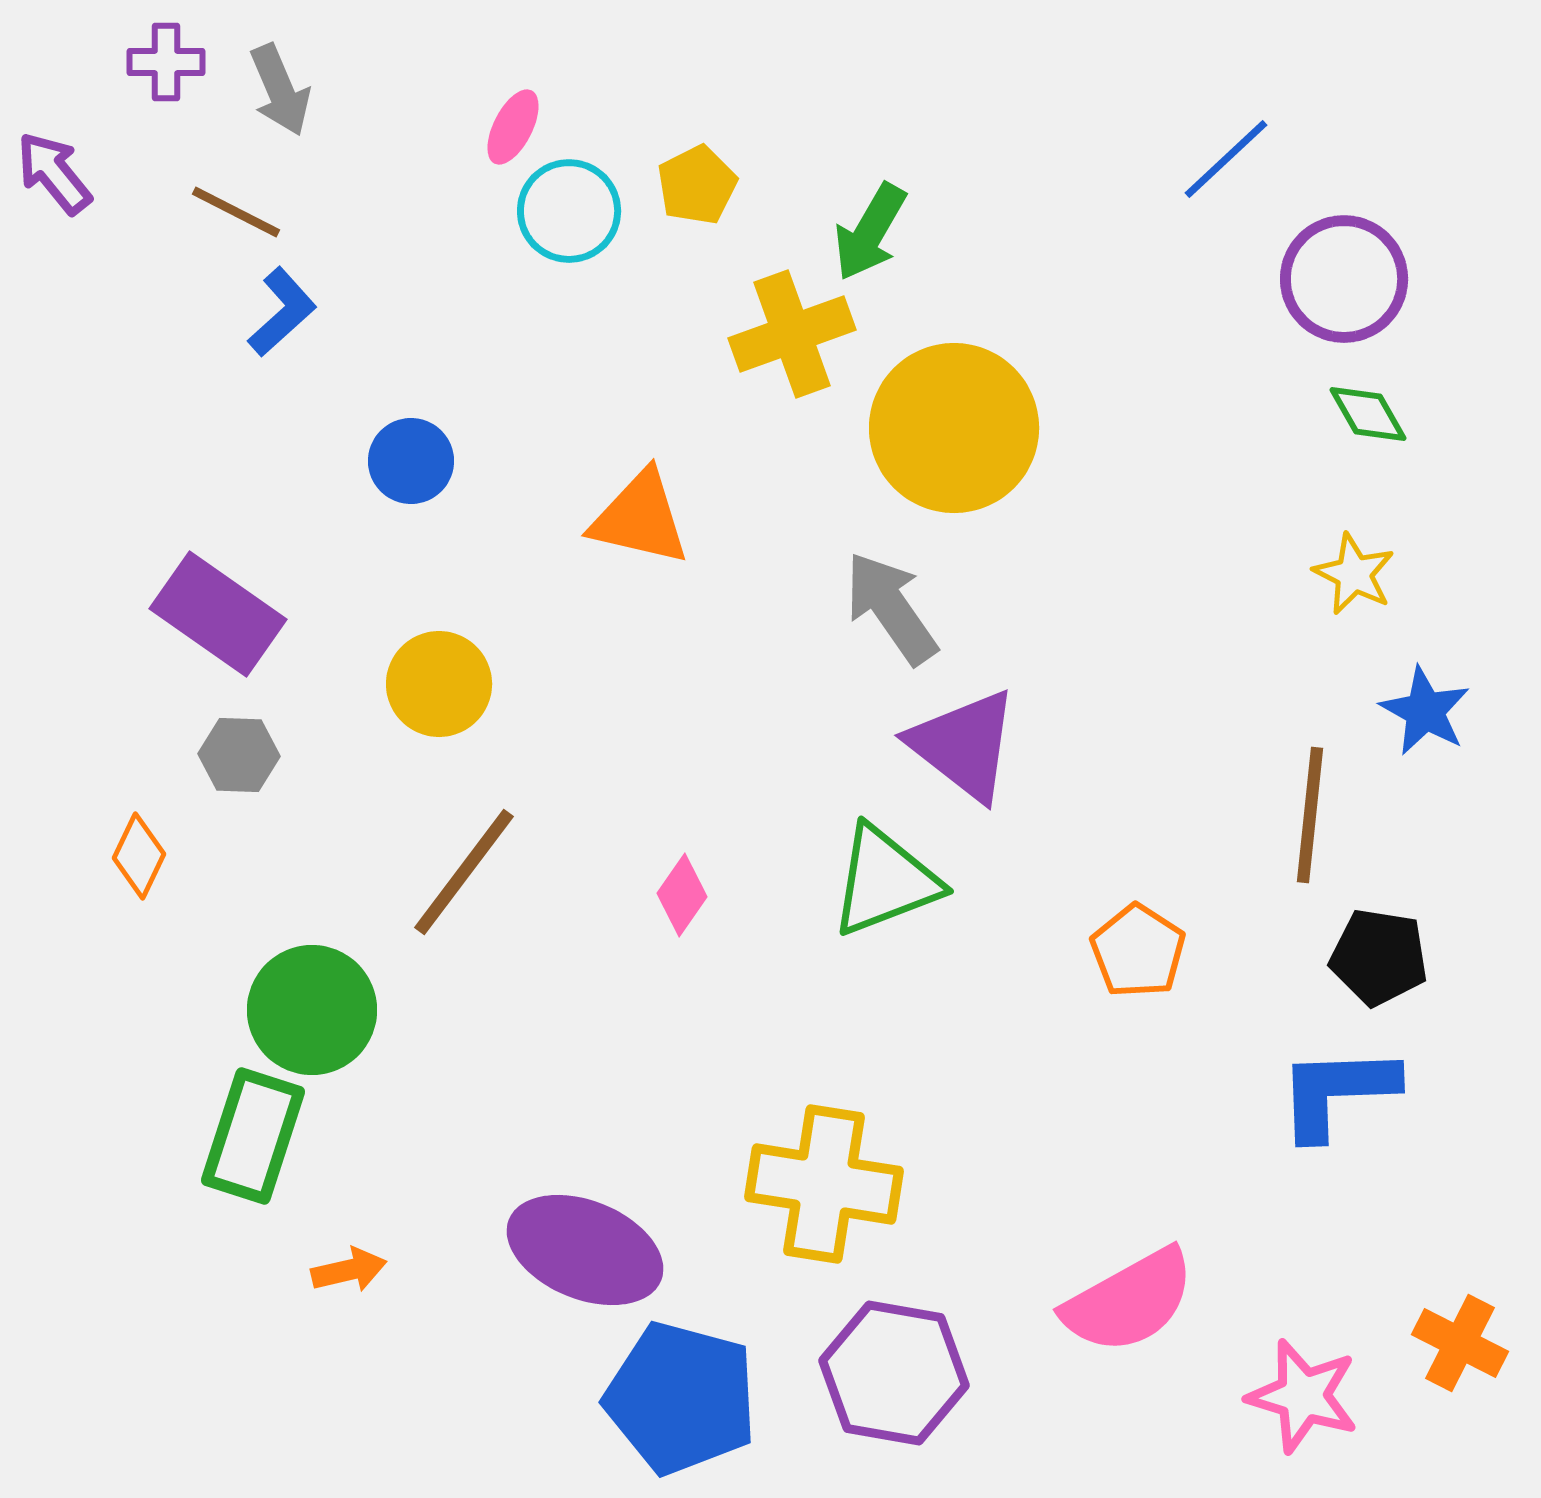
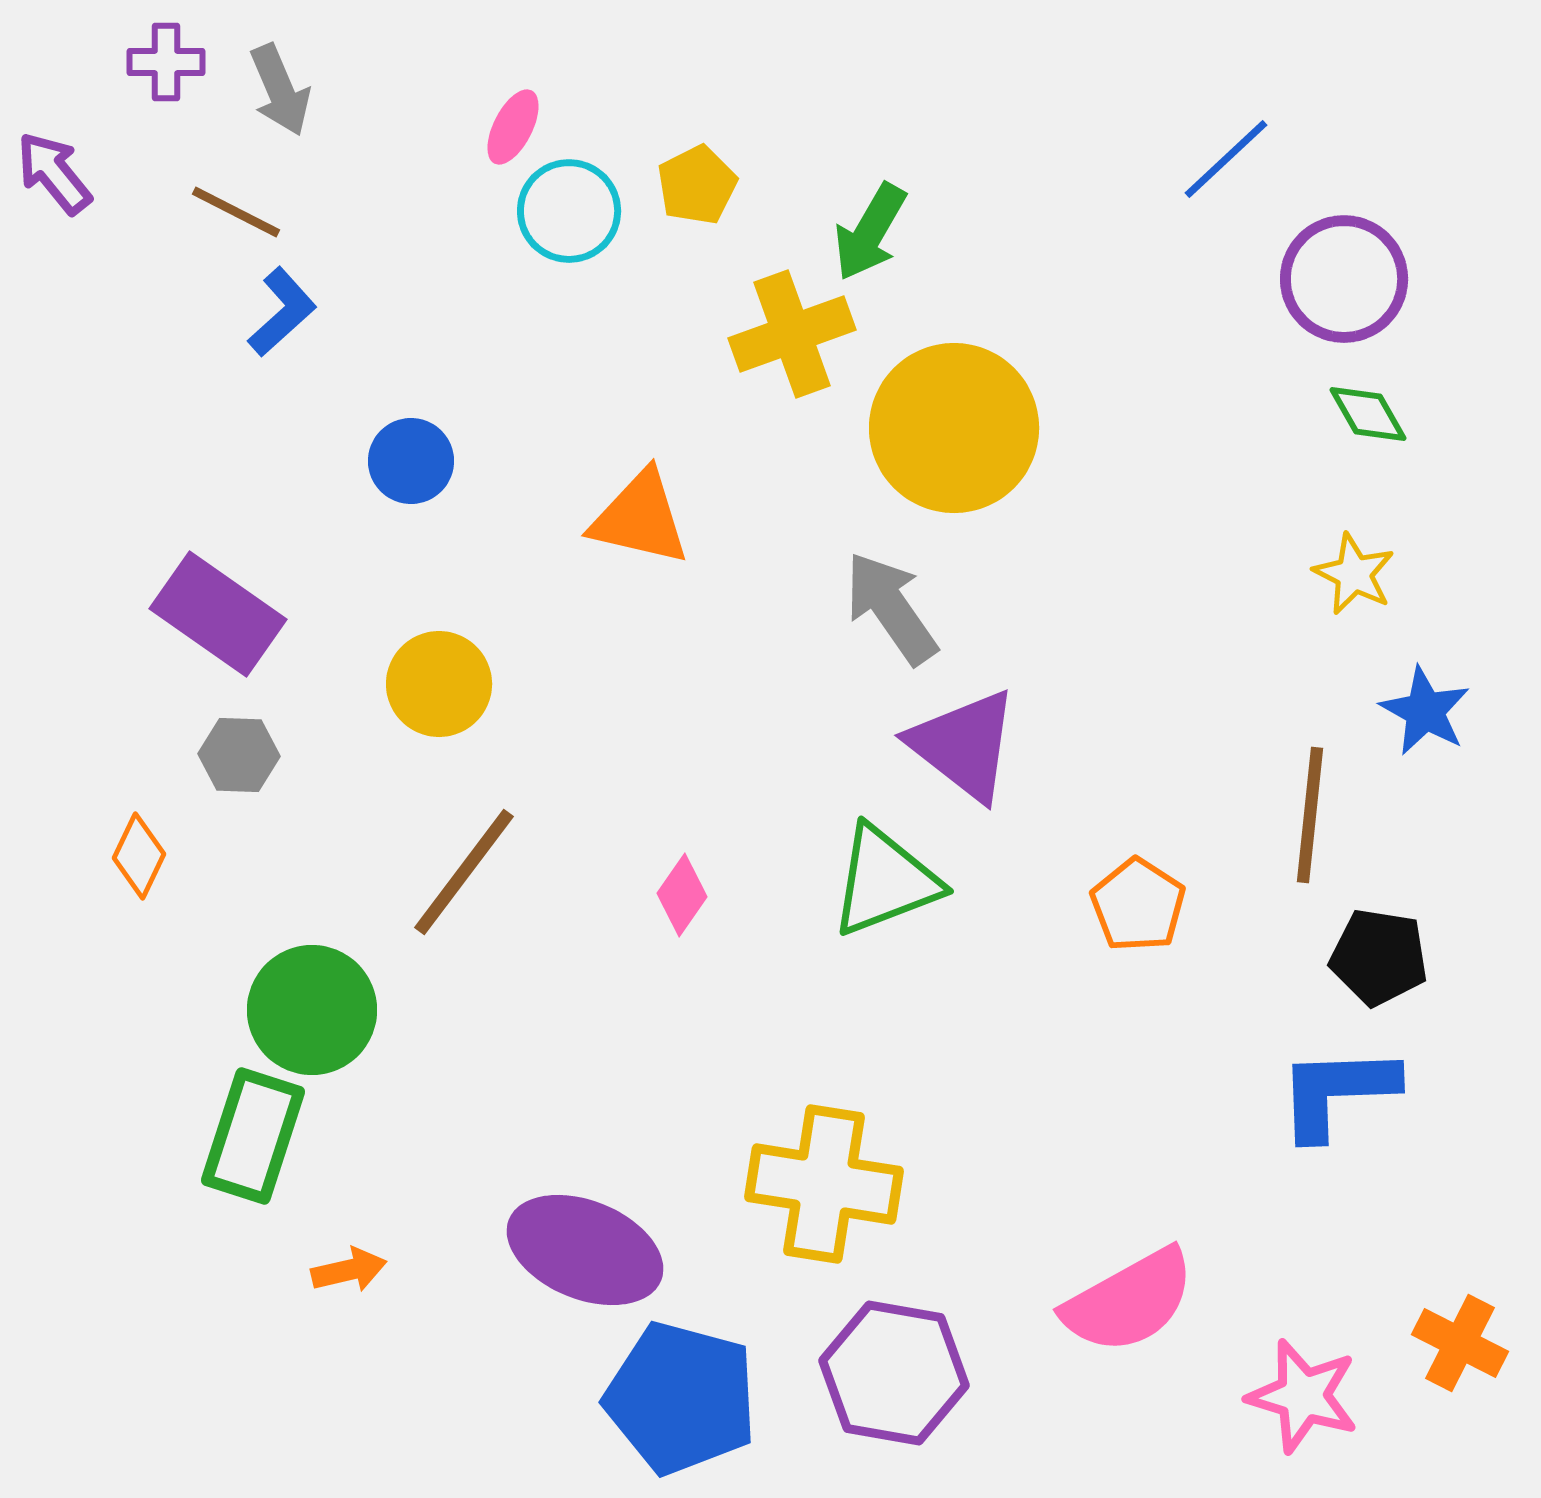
orange pentagon at (1138, 951): moved 46 px up
